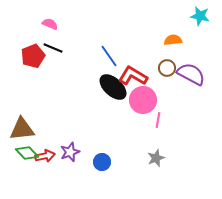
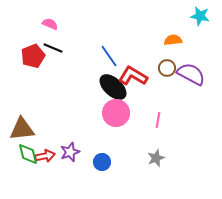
pink circle: moved 27 px left, 13 px down
green diamond: moved 1 px right, 1 px down; rotated 30 degrees clockwise
